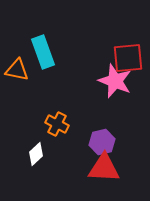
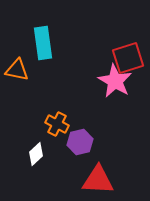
cyan rectangle: moved 9 px up; rotated 12 degrees clockwise
red square: rotated 12 degrees counterclockwise
pink star: rotated 8 degrees clockwise
purple hexagon: moved 22 px left
red triangle: moved 6 px left, 12 px down
